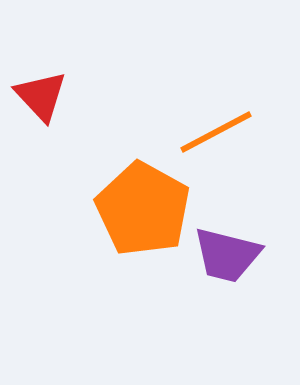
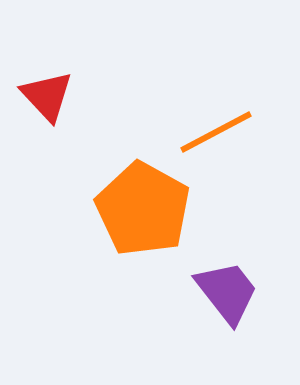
red triangle: moved 6 px right
purple trapezoid: moved 37 px down; rotated 142 degrees counterclockwise
